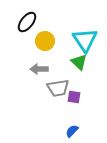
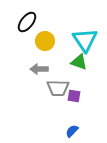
green triangle: rotated 24 degrees counterclockwise
gray trapezoid: rotated 10 degrees clockwise
purple square: moved 1 px up
